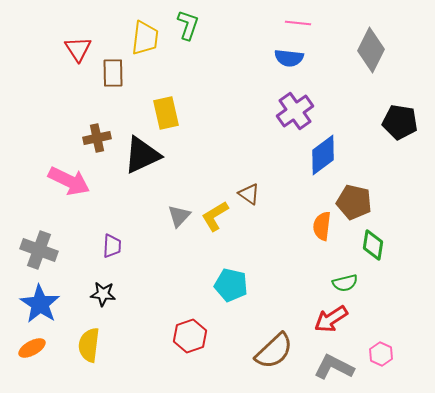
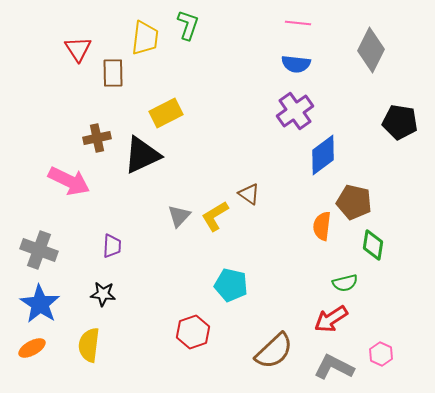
blue semicircle: moved 7 px right, 6 px down
yellow rectangle: rotated 76 degrees clockwise
red hexagon: moved 3 px right, 4 px up
